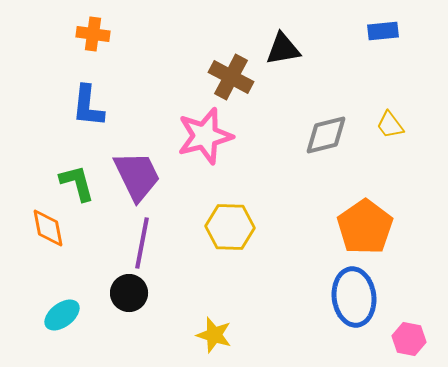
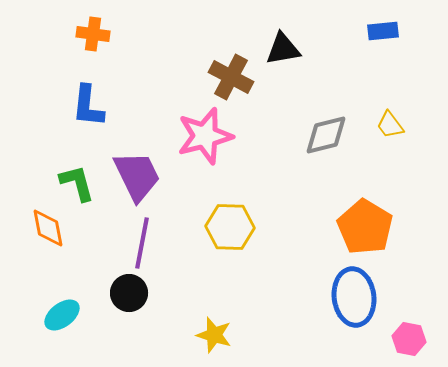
orange pentagon: rotated 6 degrees counterclockwise
